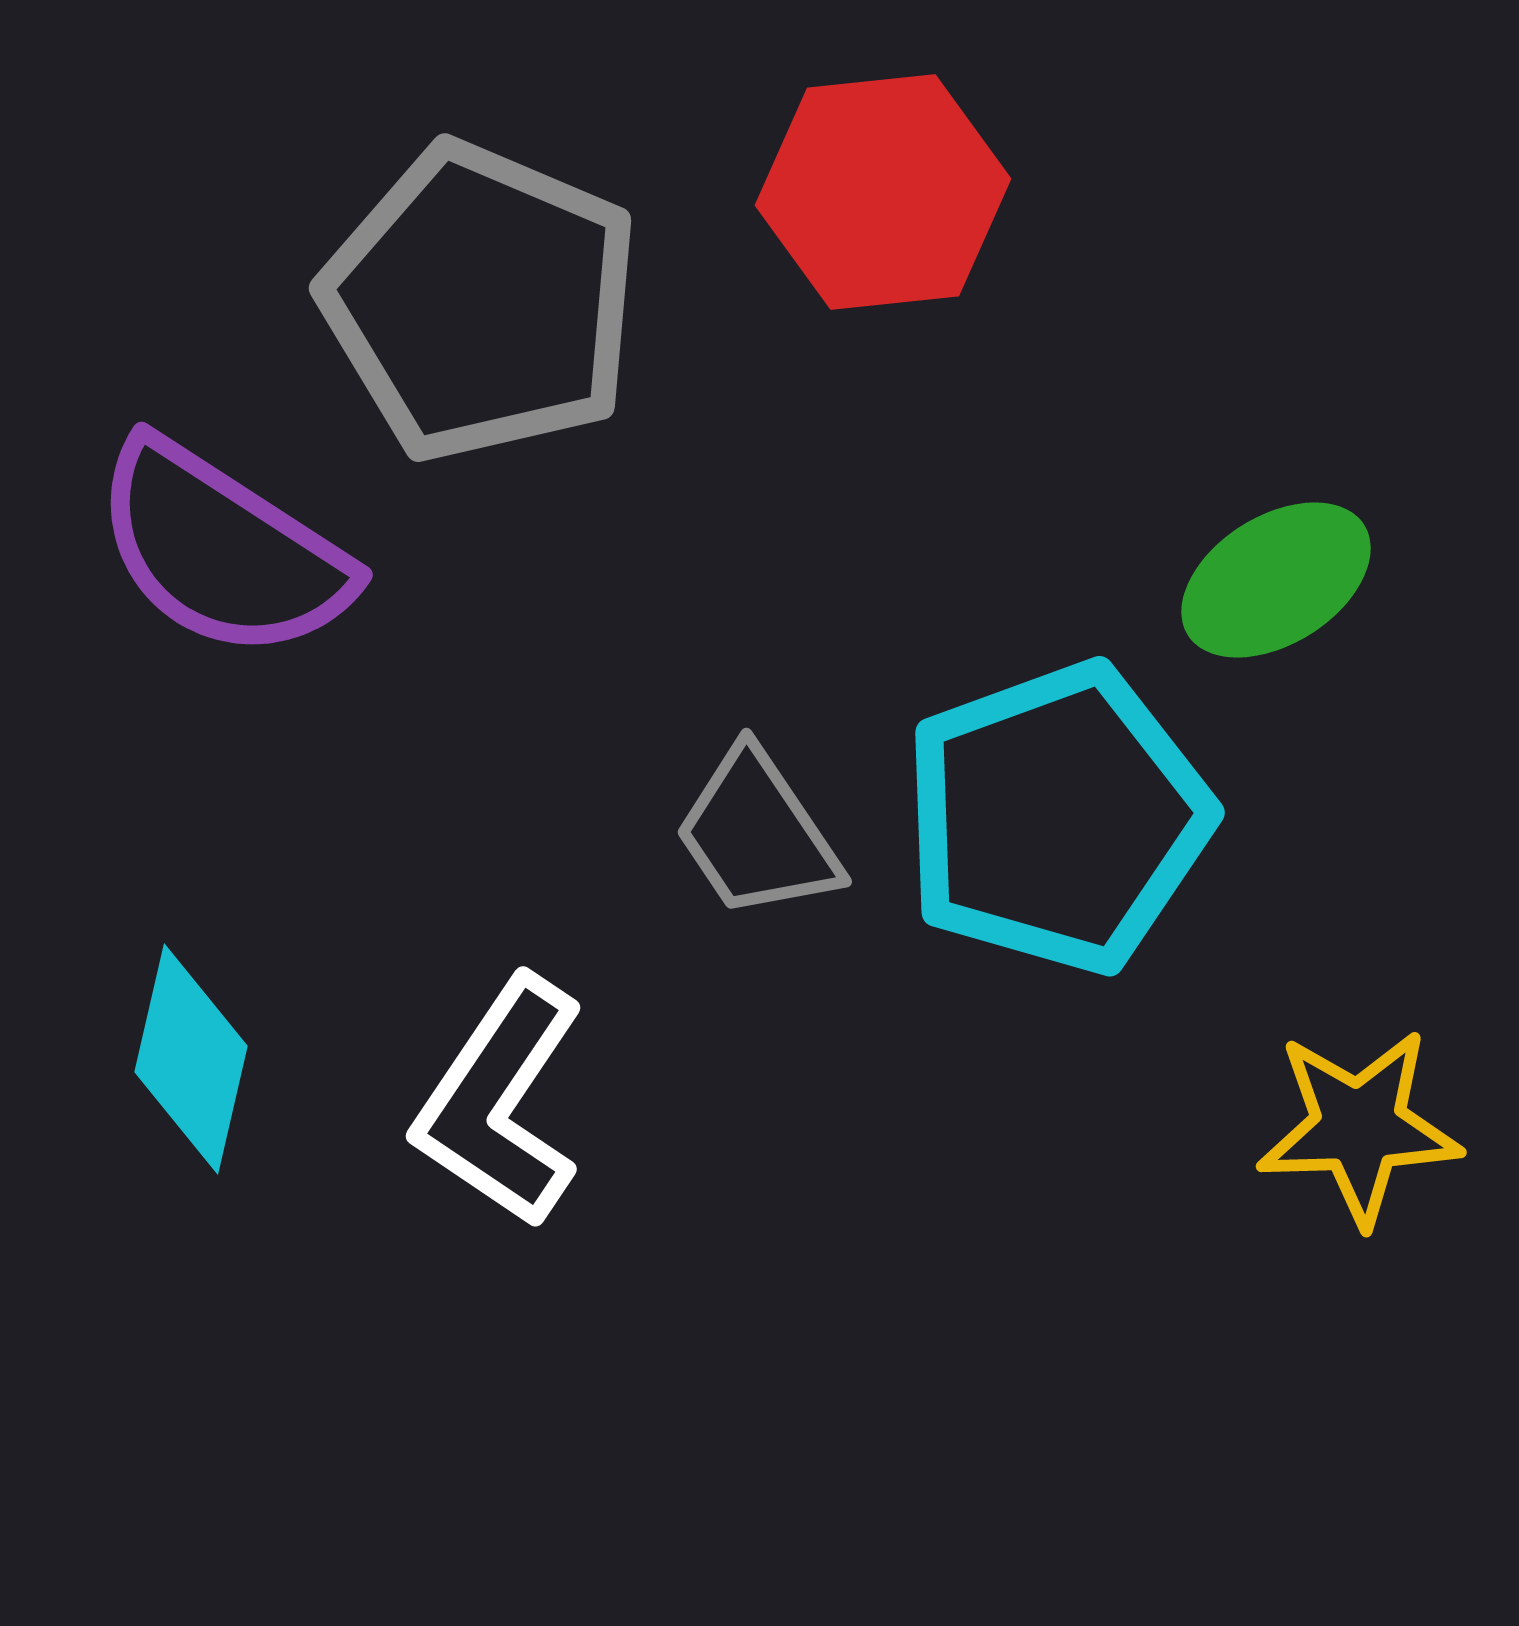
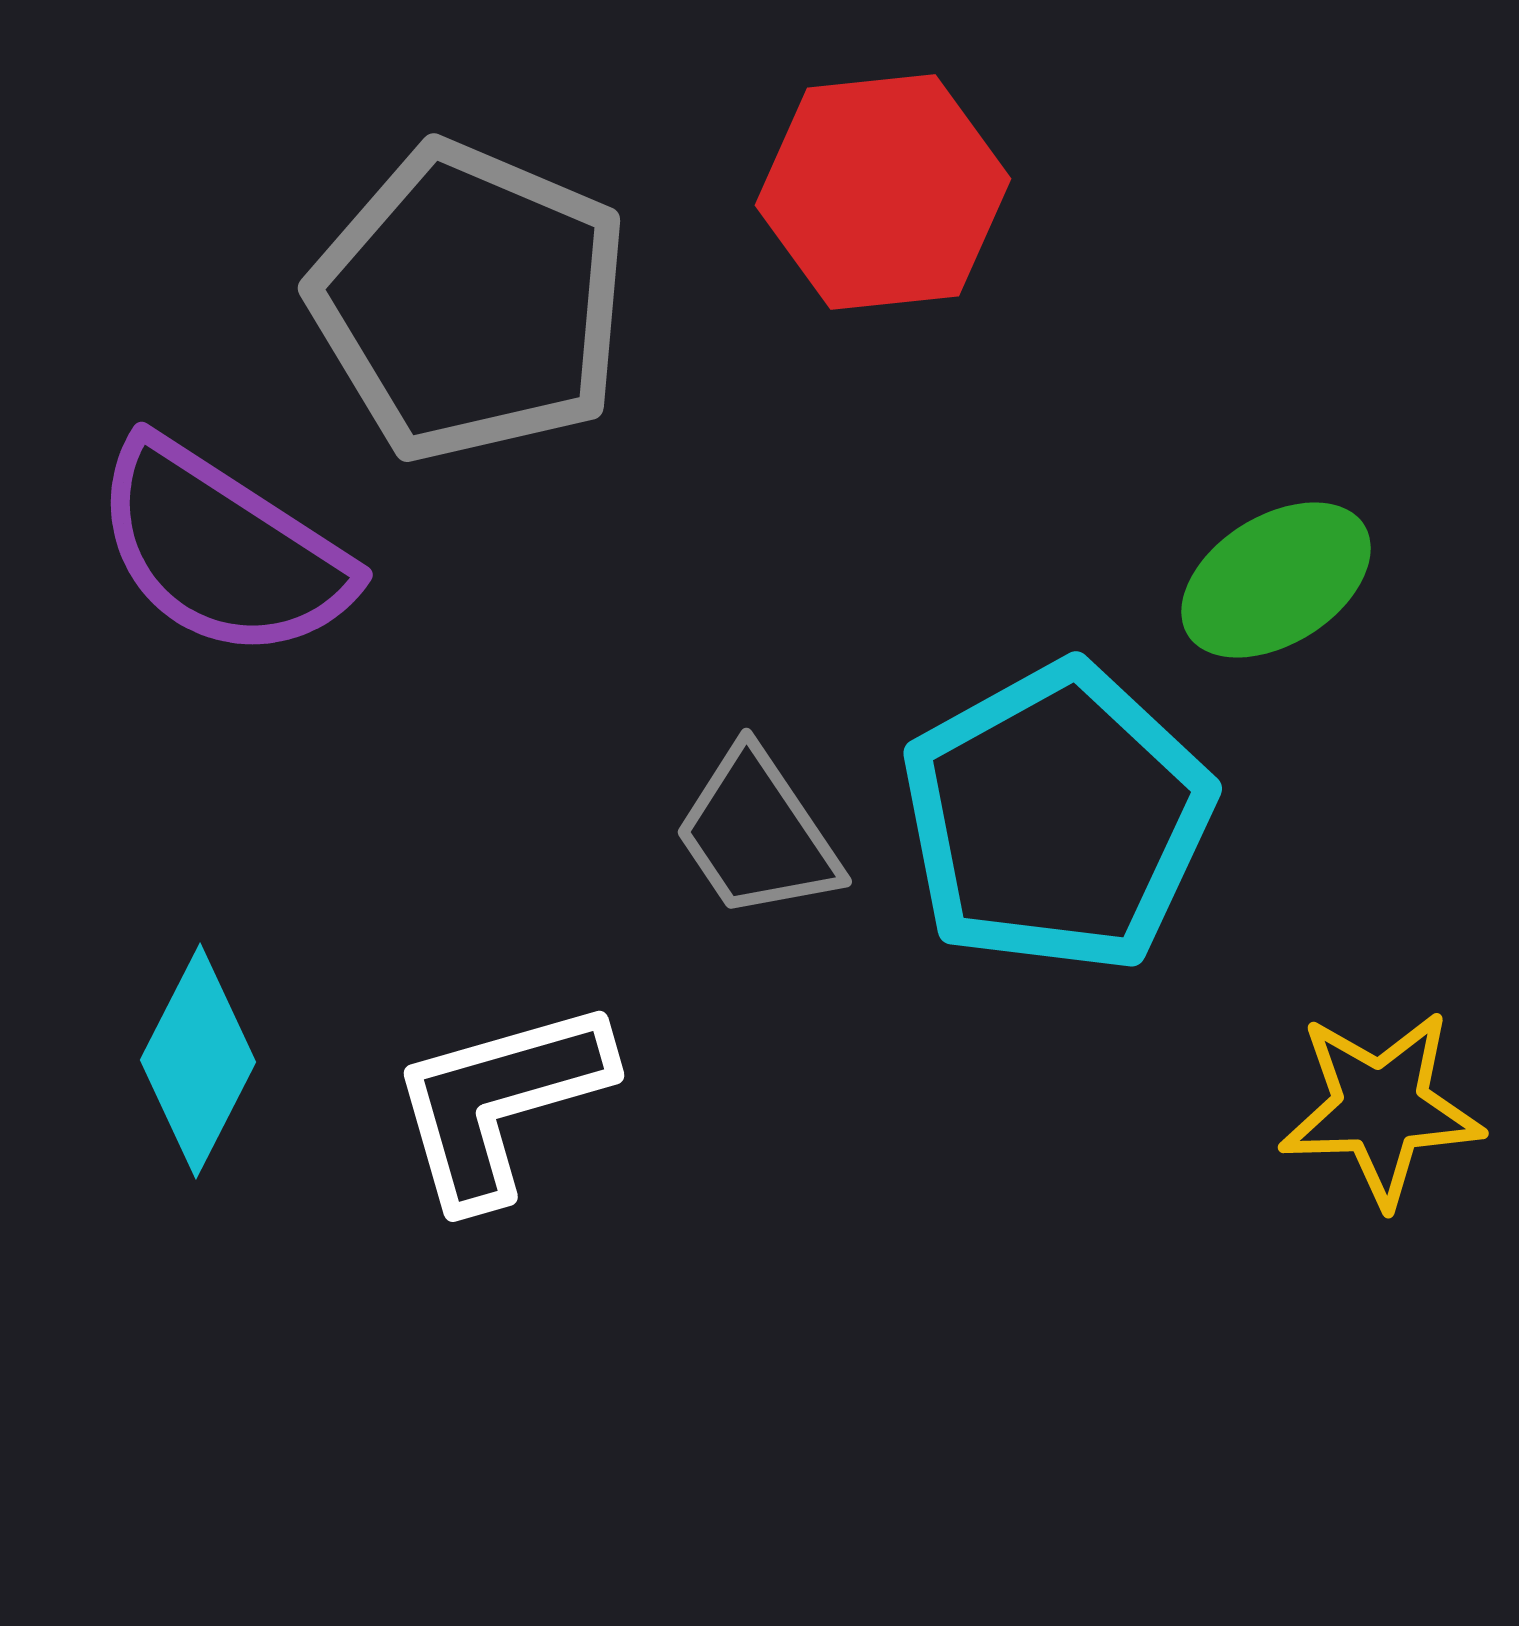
gray pentagon: moved 11 px left
cyan pentagon: rotated 9 degrees counterclockwise
cyan diamond: moved 7 px right, 2 px down; rotated 14 degrees clockwise
white L-shape: rotated 40 degrees clockwise
yellow star: moved 22 px right, 19 px up
